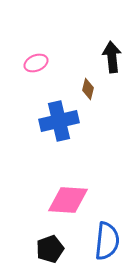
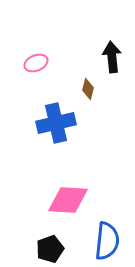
blue cross: moved 3 px left, 2 px down
